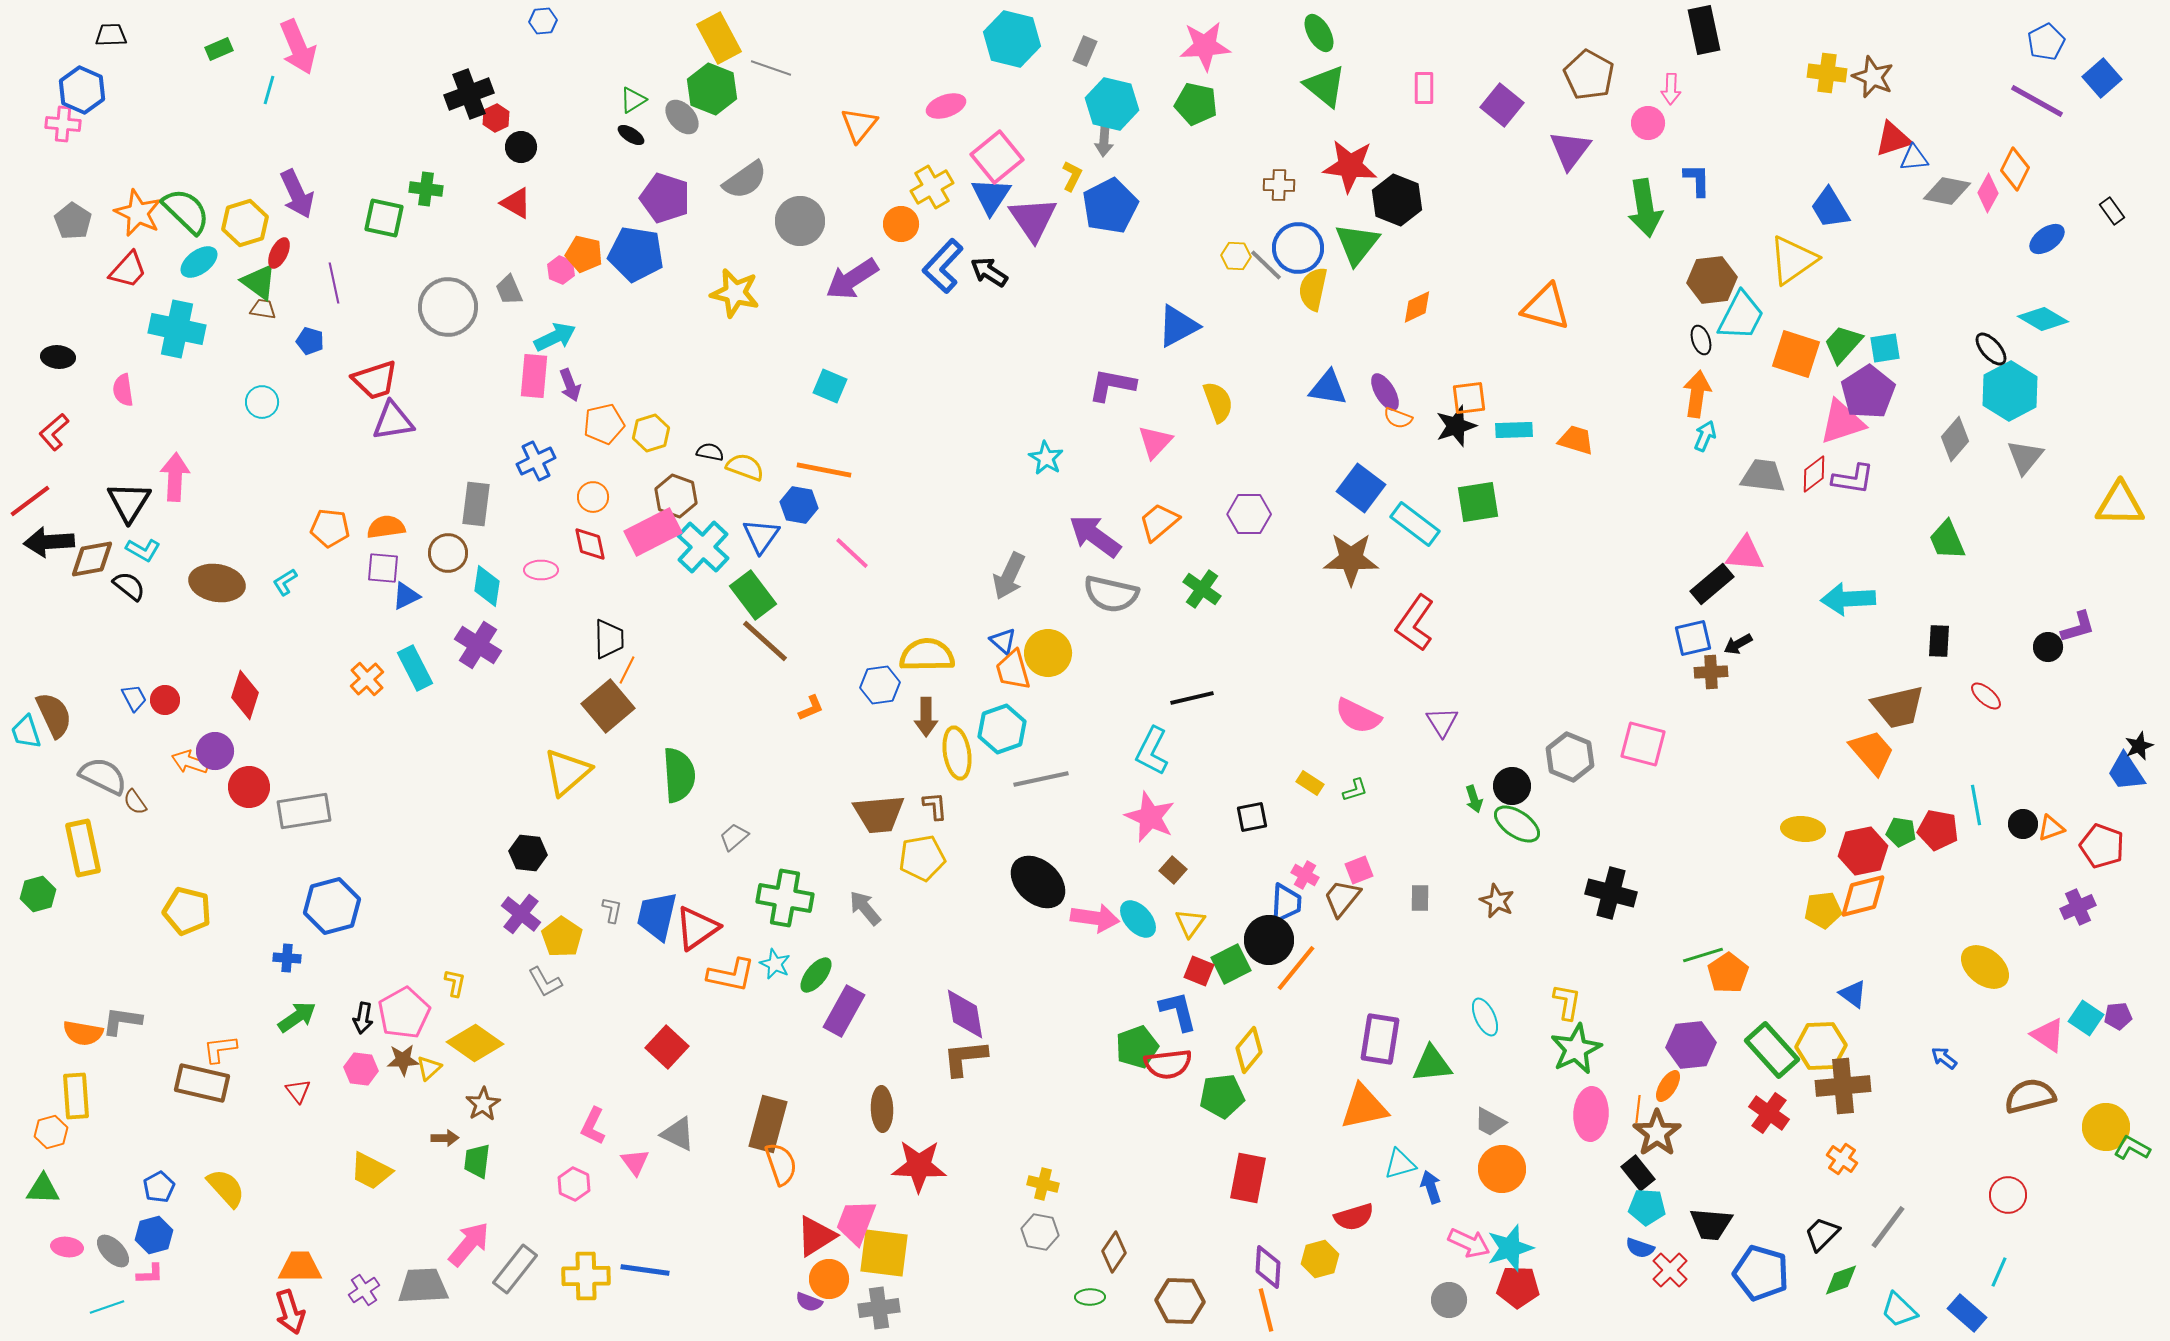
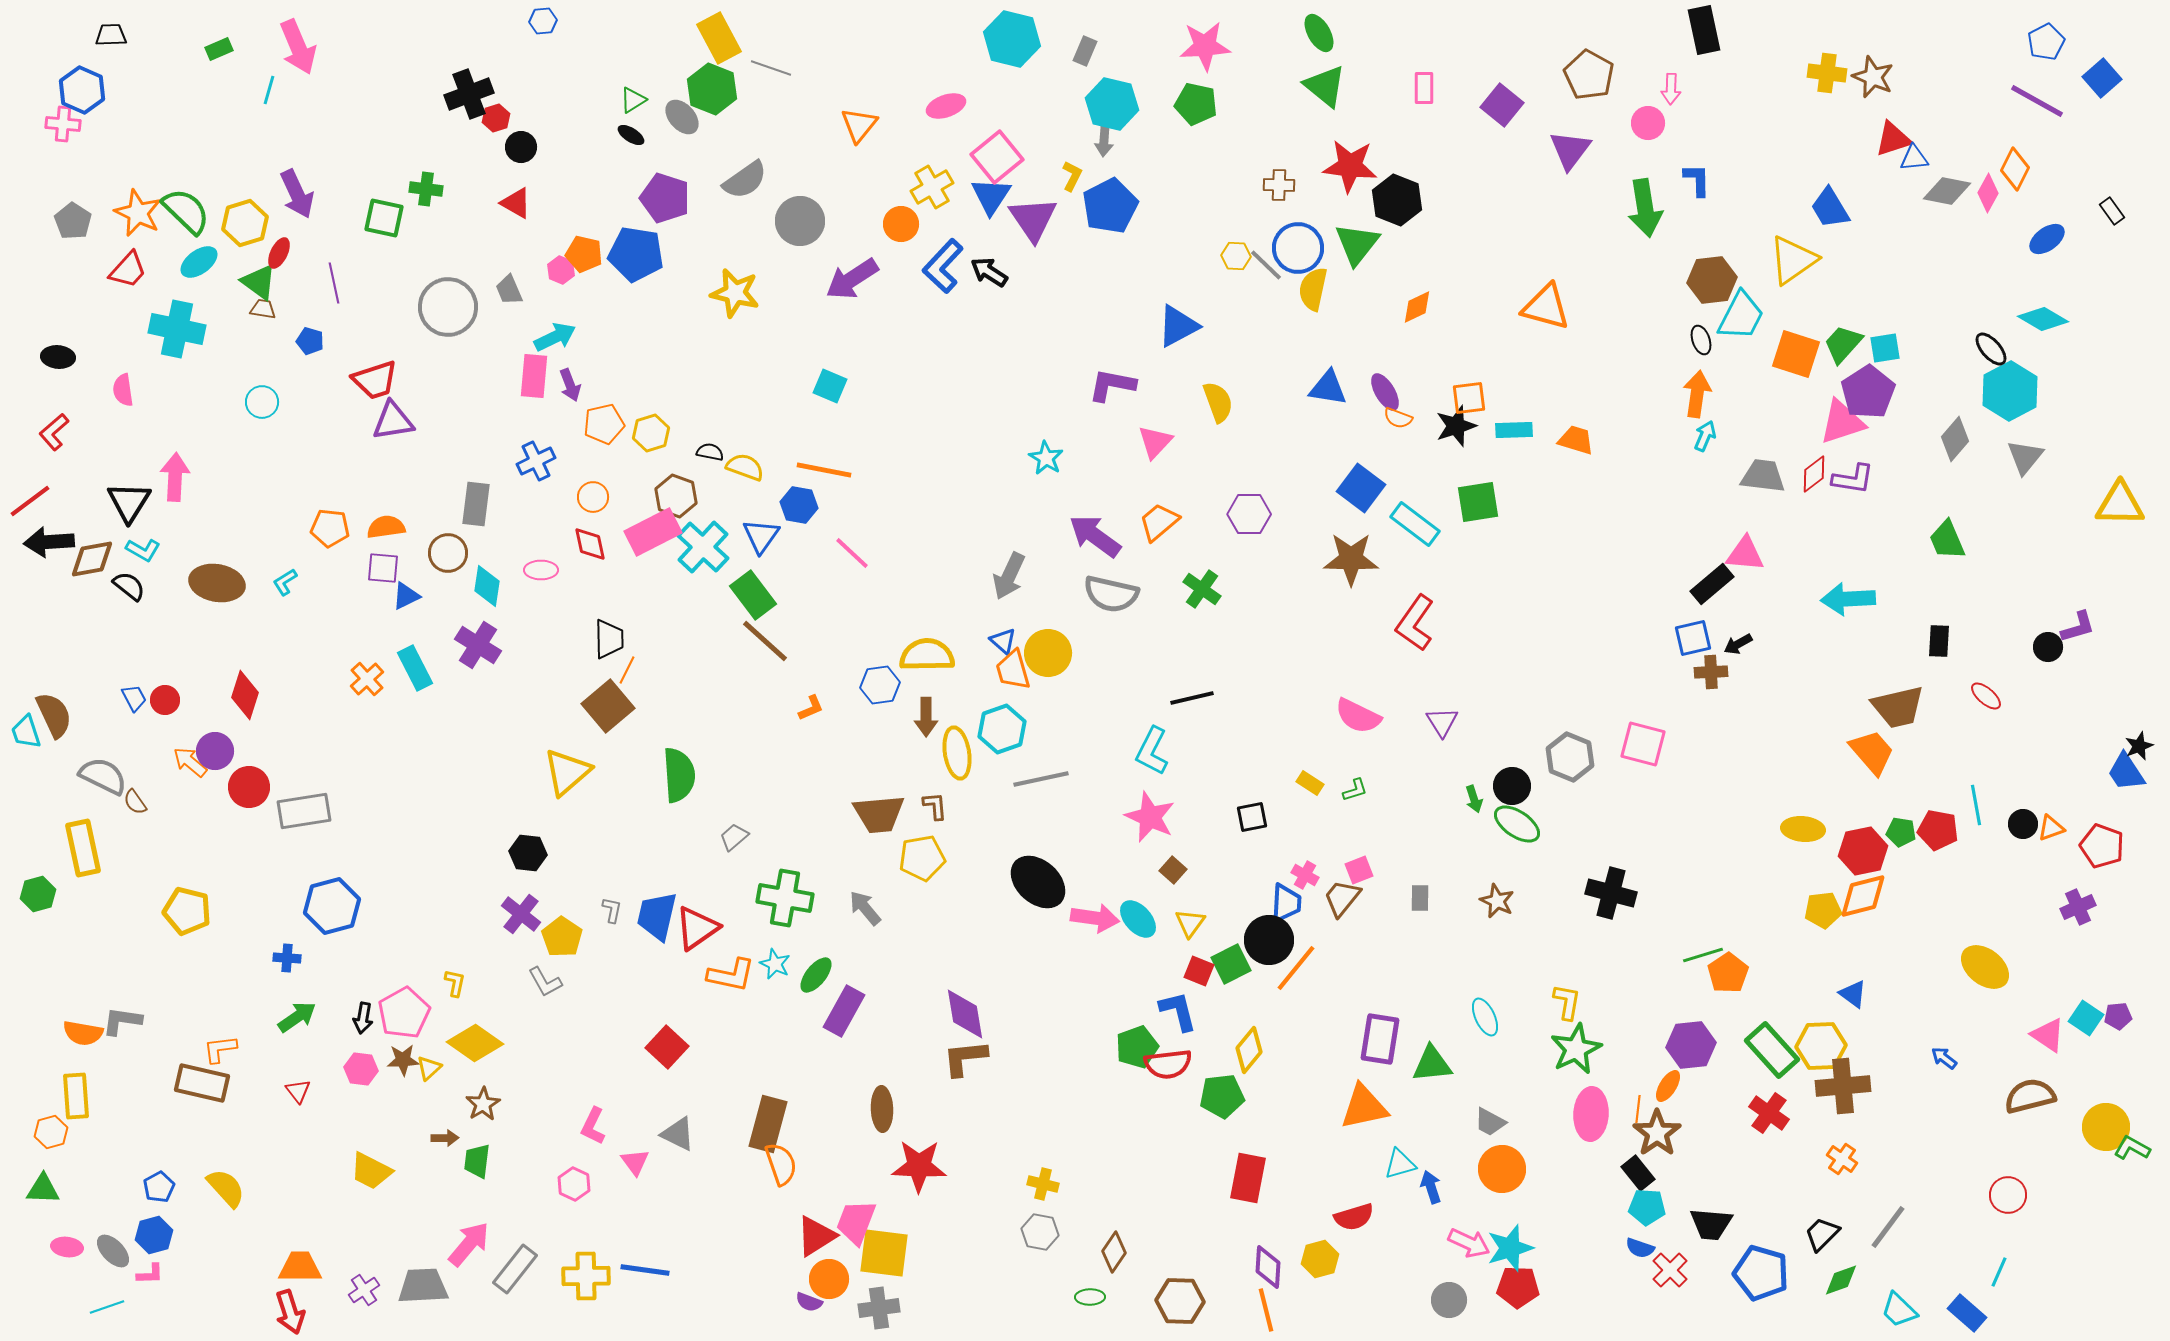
red hexagon at (496, 118): rotated 8 degrees clockwise
orange arrow at (190, 762): rotated 21 degrees clockwise
